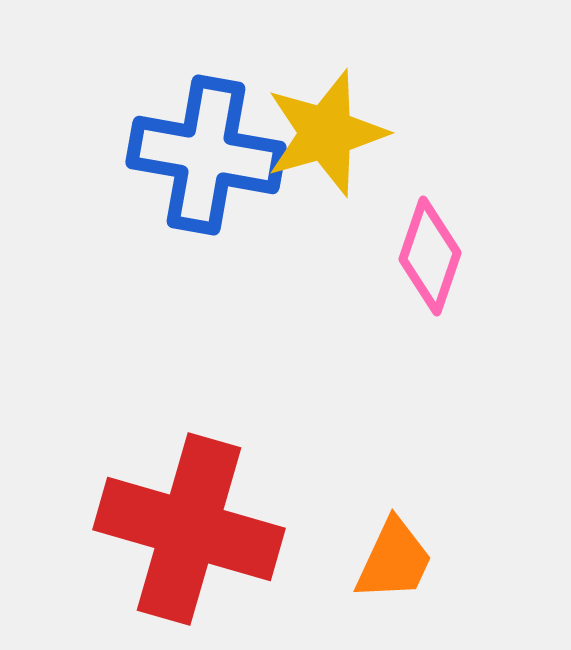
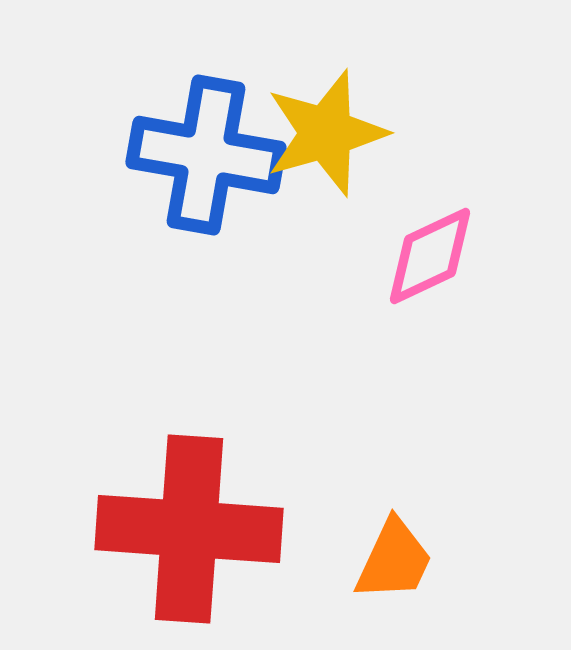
pink diamond: rotated 46 degrees clockwise
red cross: rotated 12 degrees counterclockwise
